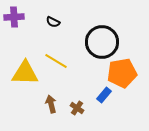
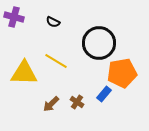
purple cross: rotated 18 degrees clockwise
black circle: moved 3 px left, 1 px down
yellow triangle: moved 1 px left
blue rectangle: moved 1 px up
brown arrow: rotated 120 degrees counterclockwise
brown cross: moved 6 px up
